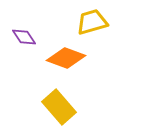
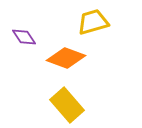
yellow trapezoid: moved 1 px right
yellow rectangle: moved 8 px right, 2 px up
